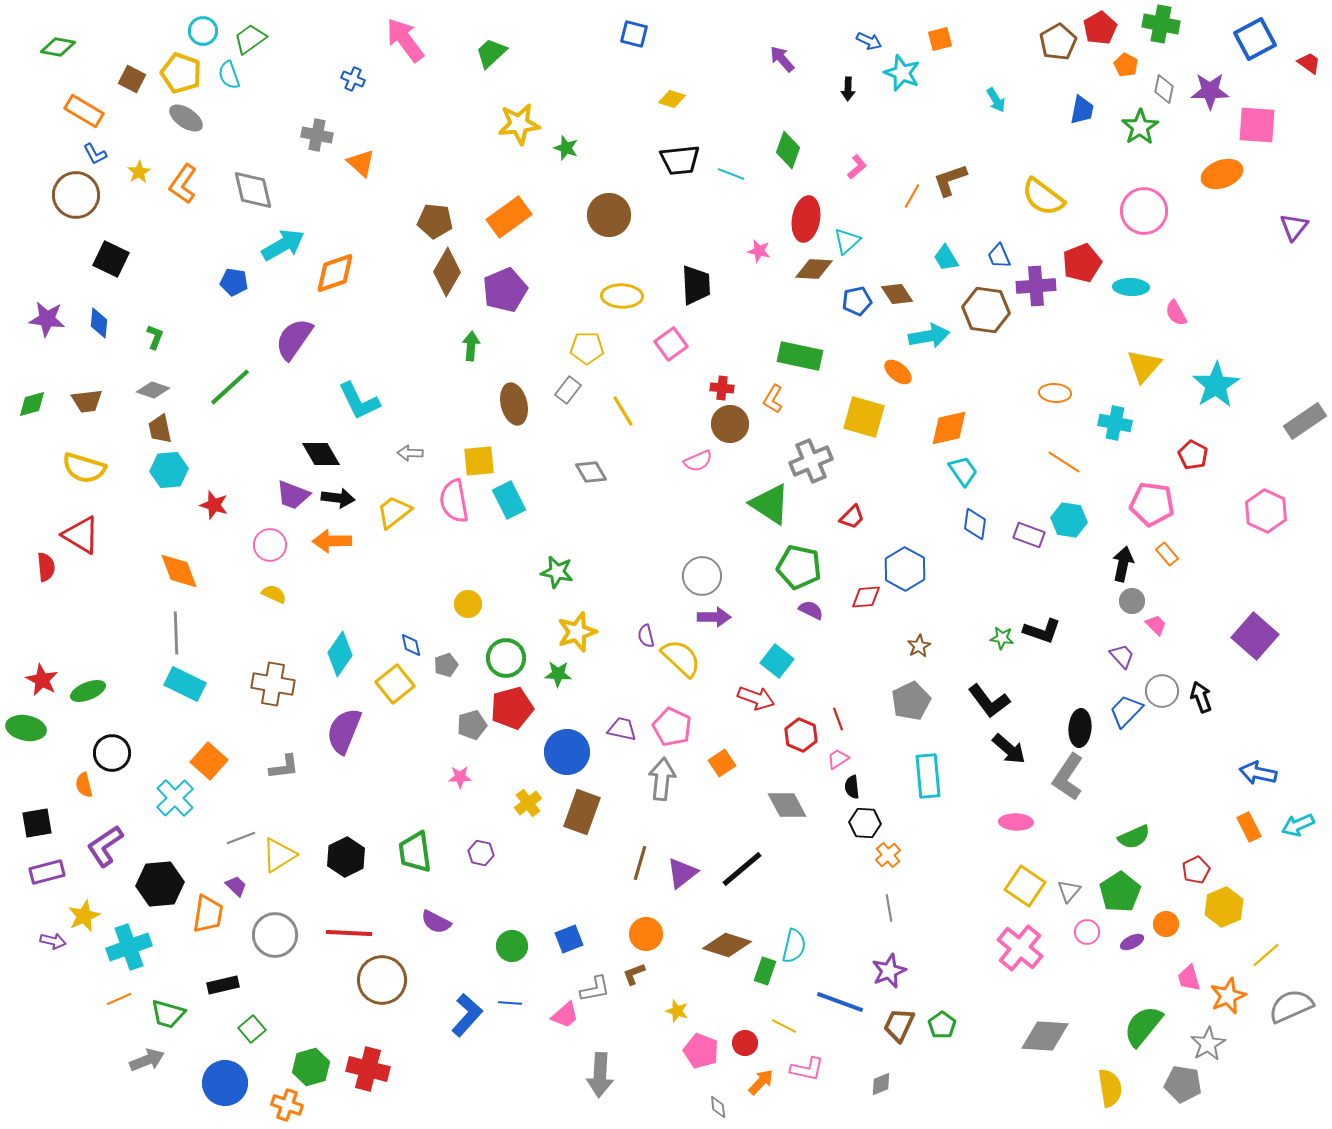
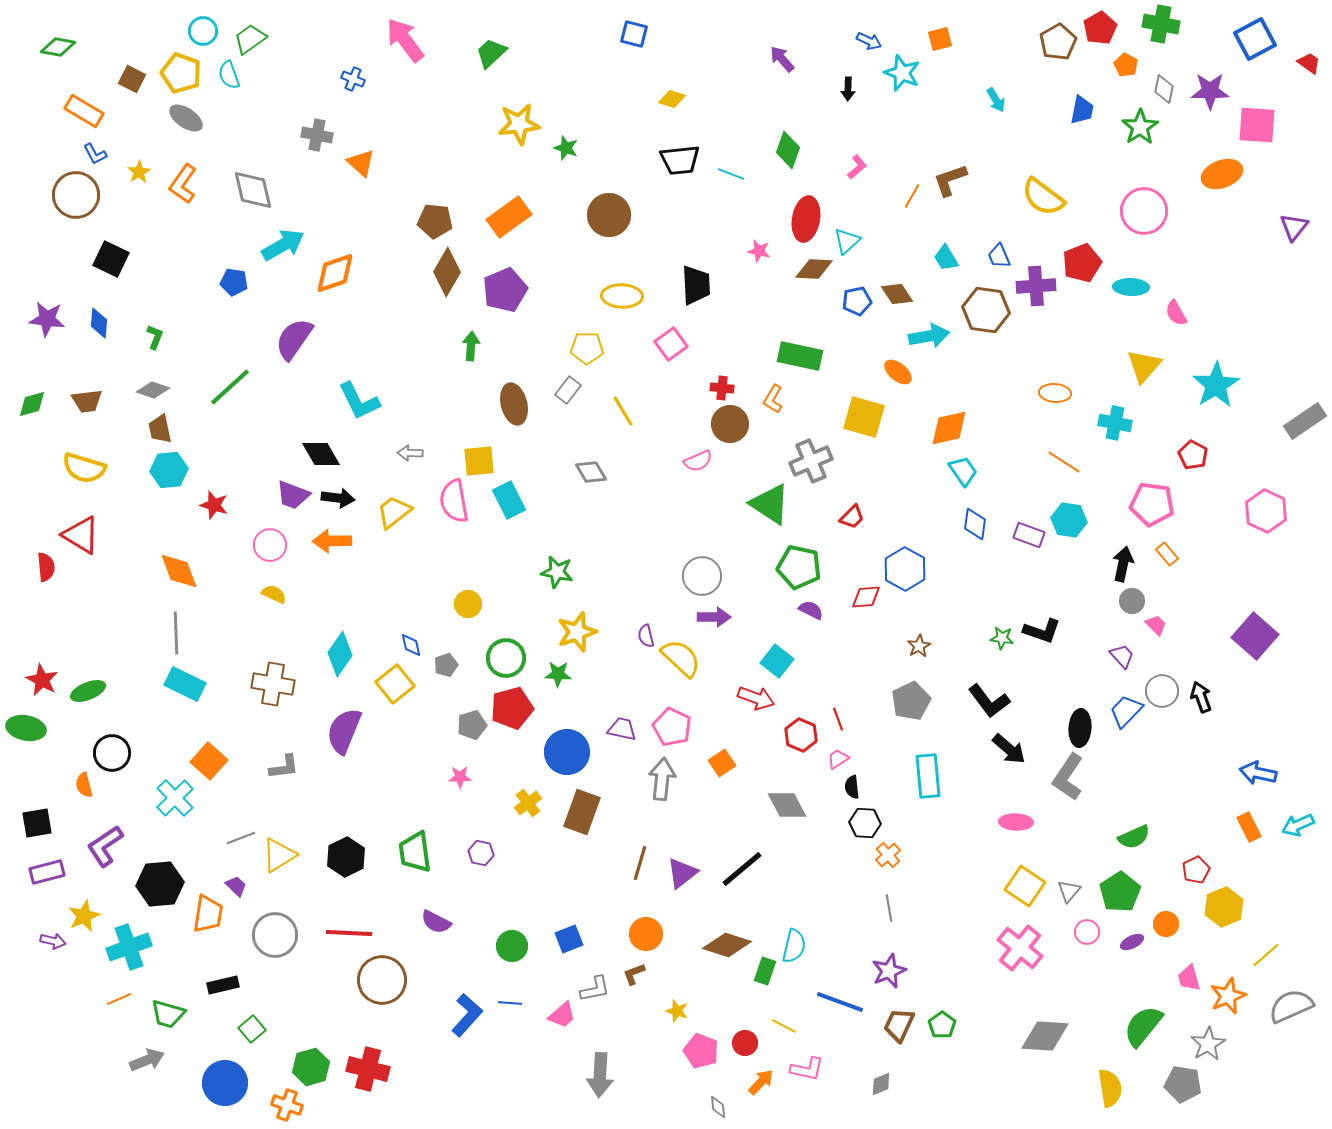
pink trapezoid at (565, 1015): moved 3 px left
